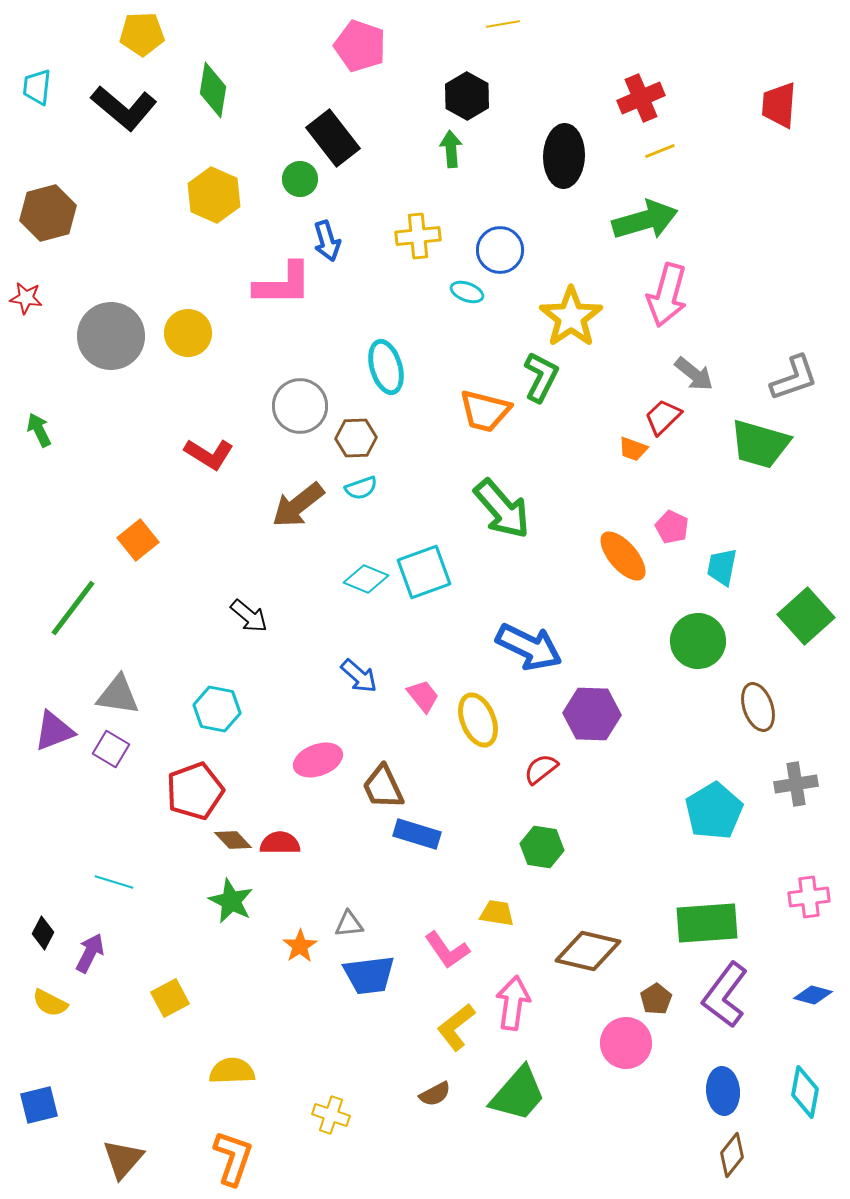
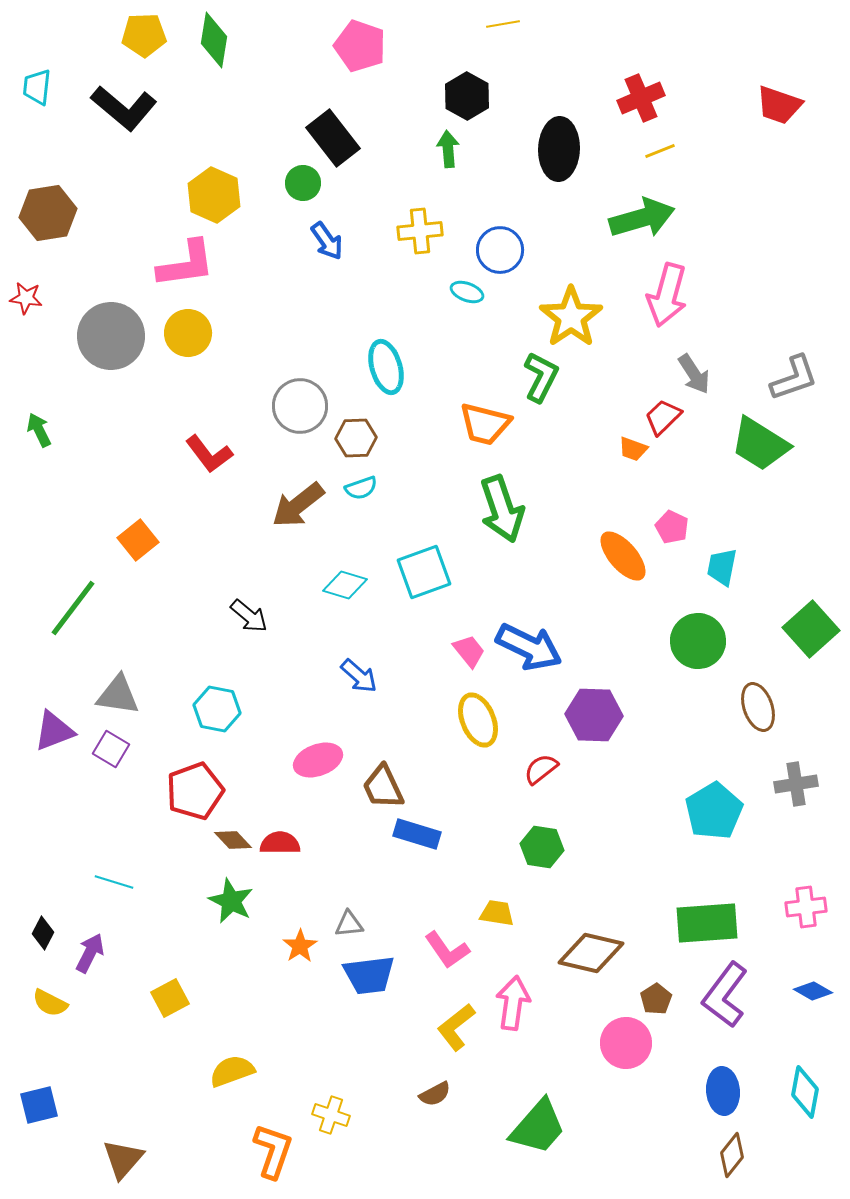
yellow pentagon at (142, 34): moved 2 px right, 1 px down
green diamond at (213, 90): moved 1 px right, 50 px up
red trapezoid at (779, 105): rotated 75 degrees counterclockwise
green arrow at (451, 149): moved 3 px left
black ellipse at (564, 156): moved 5 px left, 7 px up
green circle at (300, 179): moved 3 px right, 4 px down
brown hexagon at (48, 213): rotated 6 degrees clockwise
green arrow at (645, 220): moved 3 px left, 2 px up
yellow cross at (418, 236): moved 2 px right, 5 px up
blue arrow at (327, 241): rotated 18 degrees counterclockwise
pink L-shape at (283, 284): moved 97 px left, 20 px up; rotated 8 degrees counterclockwise
gray arrow at (694, 374): rotated 18 degrees clockwise
orange trapezoid at (485, 411): moved 13 px down
green trapezoid at (760, 444): rotated 16 degrees clockwise
red L-shape at (209, 454): rotated 21 degrees clockwise
green arrow at (502, 509): rotated 22 degrees clockwise
cyan diamond at (366, 579): moved 21 px left, 6 px down; rotated 6 degrees counterclockwise
green square at (806, 616): moved 5 px right, 13 px down
pink trapezoid at (423, 696): moved 46 px right, 45 px up
purple hexagon at (592, 714): moved 2 px right, 1 px down
pink cross at (809, 897): moved 3 px left, 10 px down
brown diamond at (588, 951): moved 3 px right, 2 px down
blue diamond at (813, 995): moved 4 px up; rotated 15 degrees clockwise
yellow semicircle at (232, 1071): rotated 18 degrees counterclockwise
green trapezoid at (518, 1094): moved 20 px right, 33 px down
orange L-shape at (233, 1158): moved 40 px right, 7 px up
